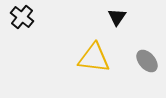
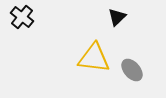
black triangle: rotated 12 degrees clockwise
gray ellipse: moved 15 px left, 9 px down
